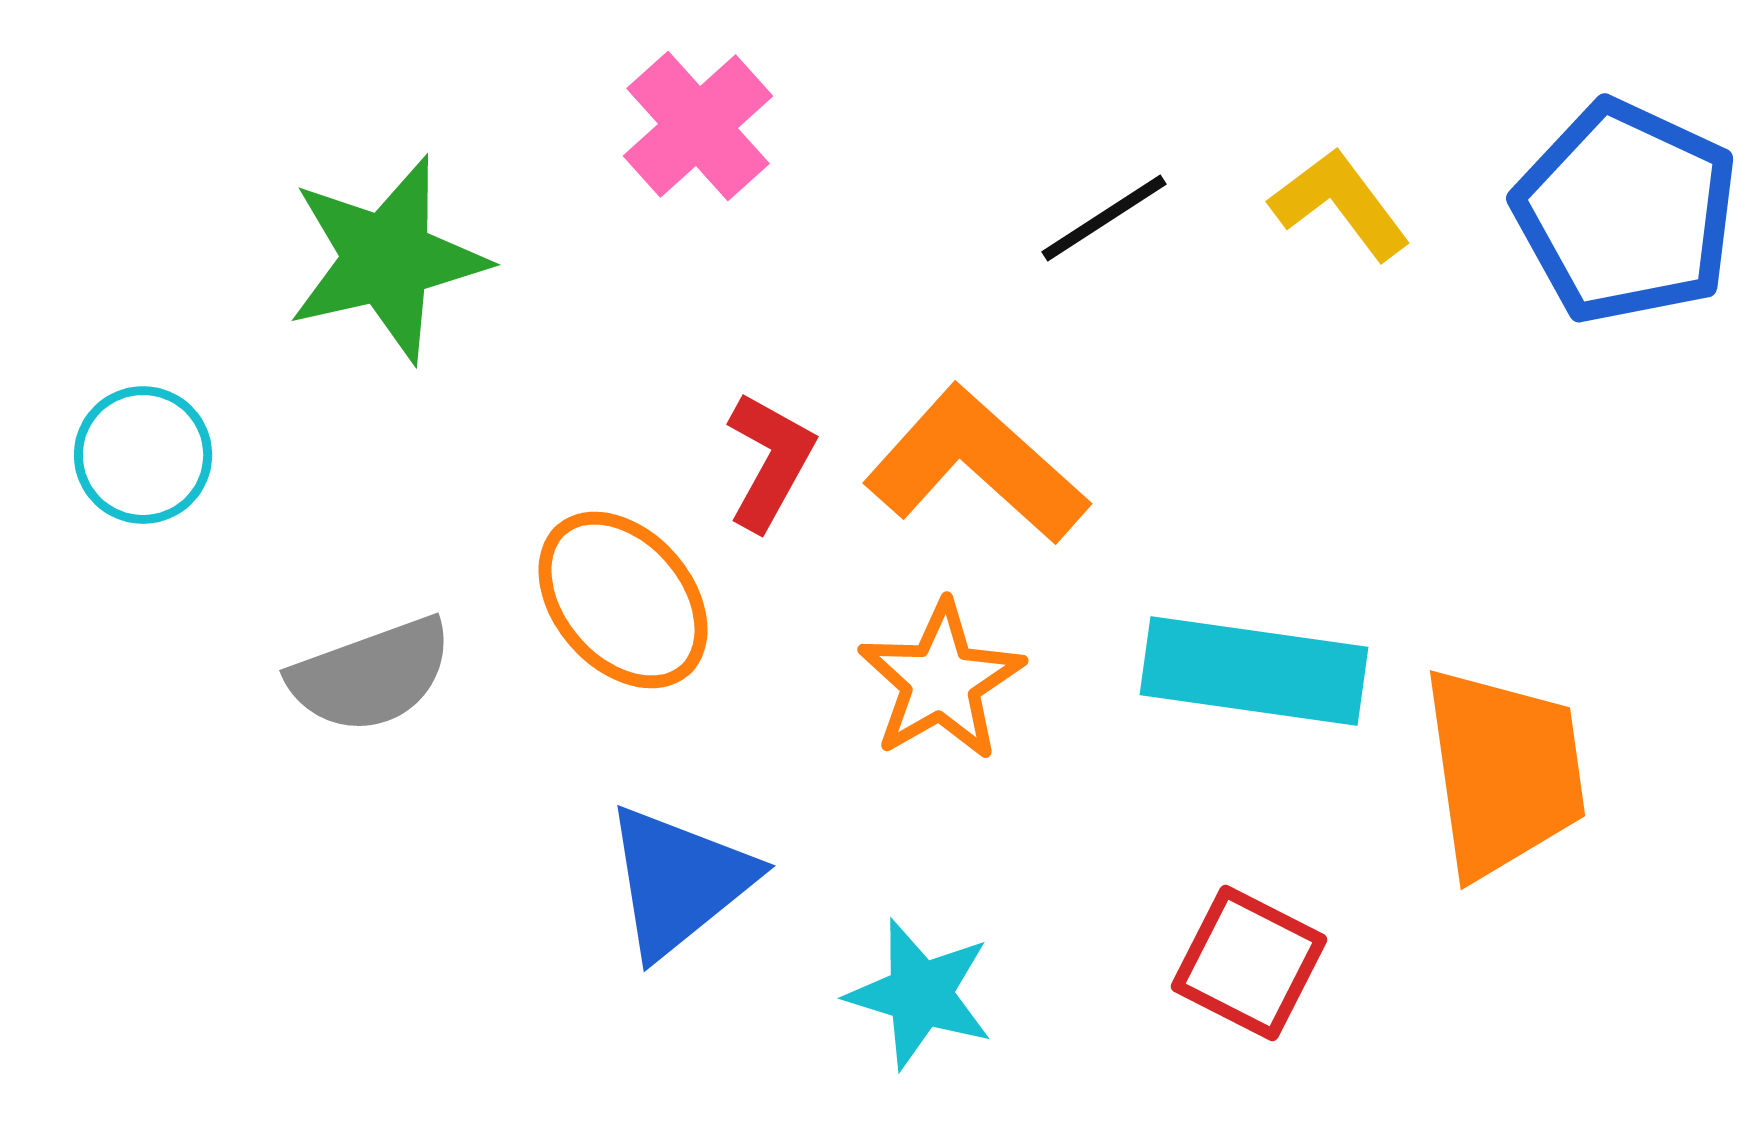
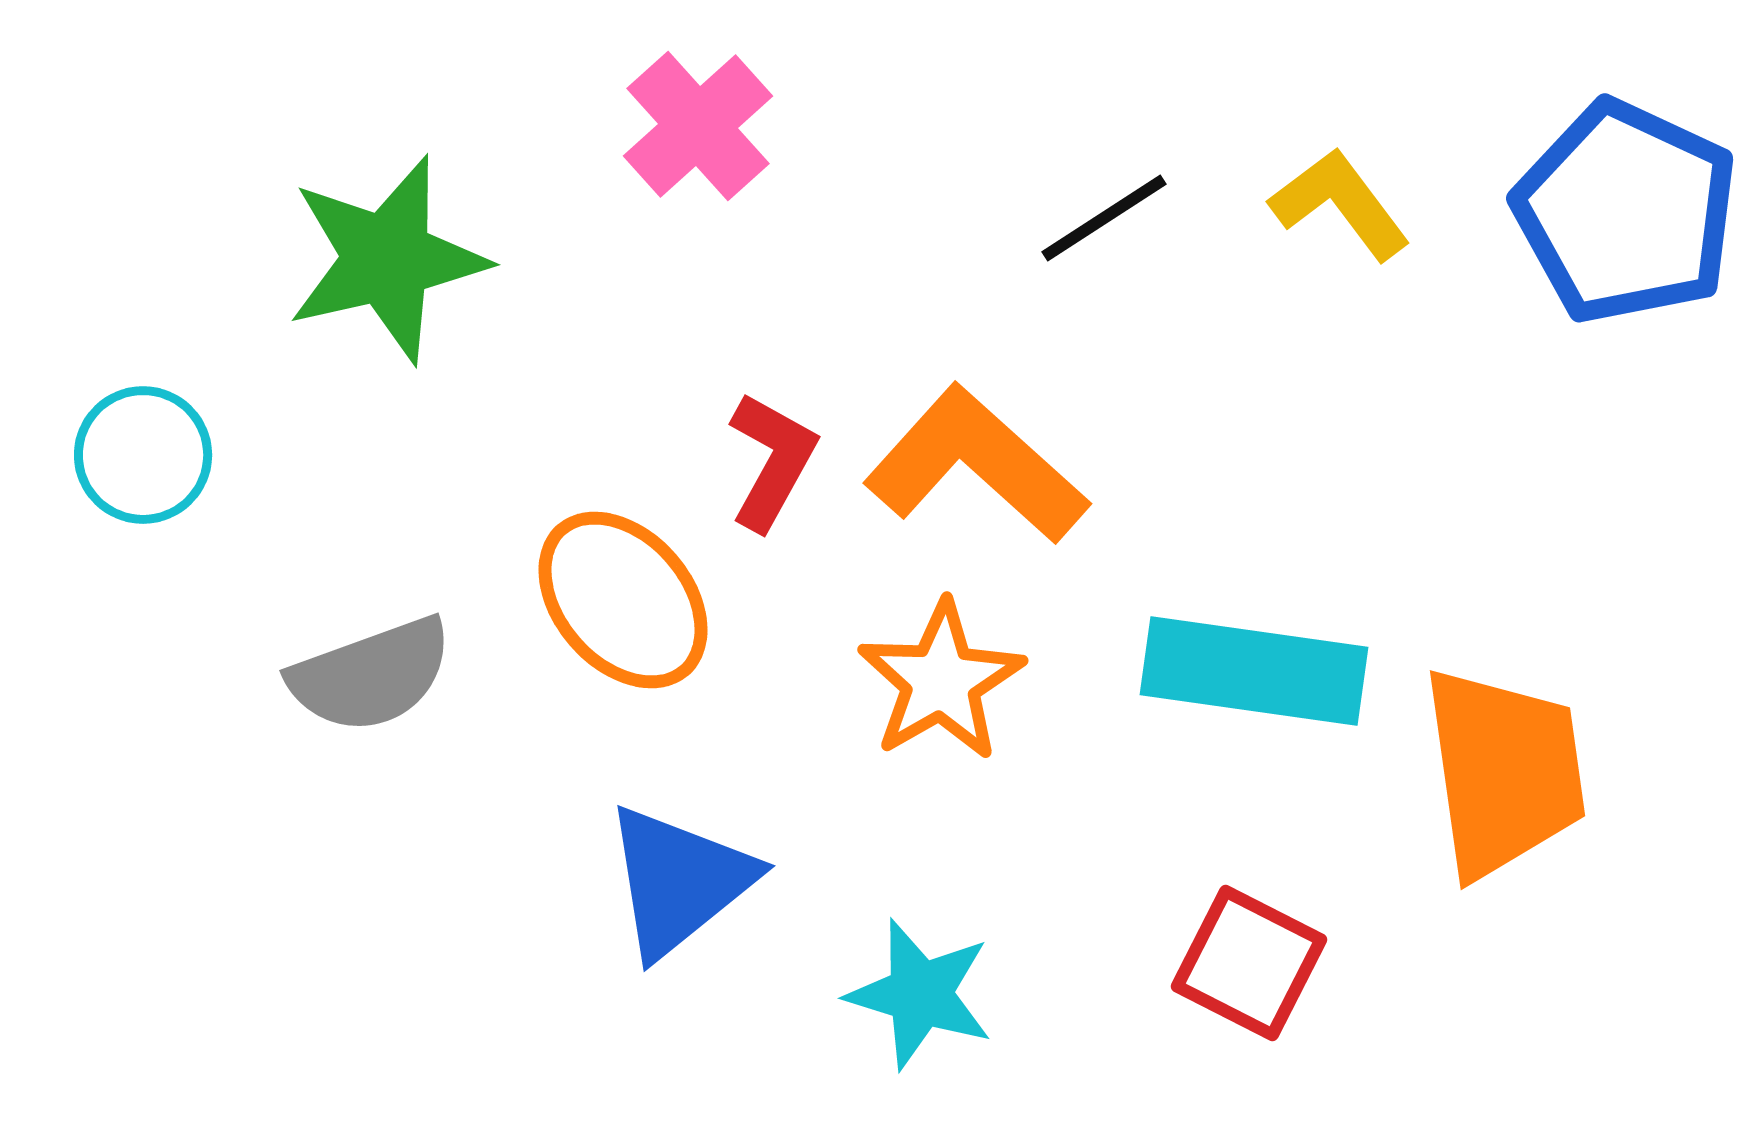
red L-shape: moved 2 px right
